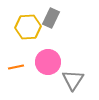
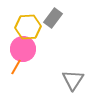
gray rectangle: moved 2 px right; rotated 12 degrees clockwise
pink circle: moved 25 px left, 13 px up
orange line: rotated 49 degrees counterclockwise
